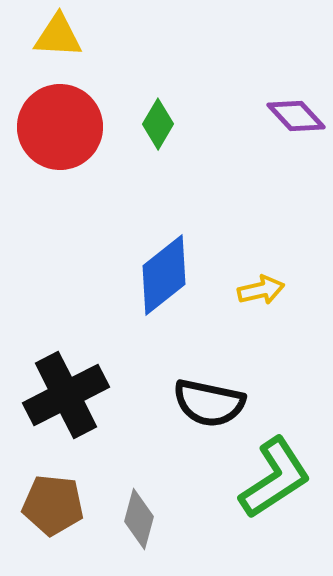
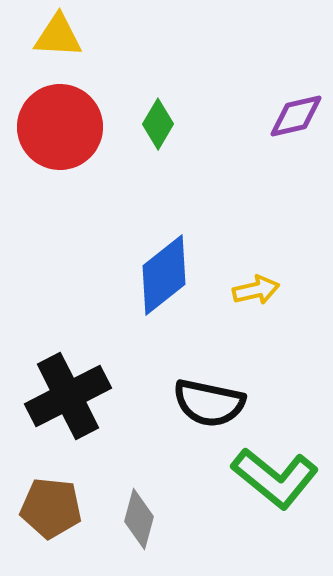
purple diamond: rotated 60 degrees counterclockwise
yellow arrow: moved 5 px left
black cross: moved 2 px right, 1 px down
green L-shape: rotated 72 degrees clockwise
brown pentagon: moved 2 px left, 3 px down
